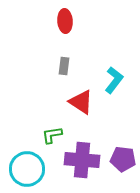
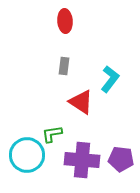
cyan L-shape: moved 4 px left, 1 px up
green L-shape: moved 1 px up
purple pentagon: moved 2 px left
cyan circle: moved 14 px up
